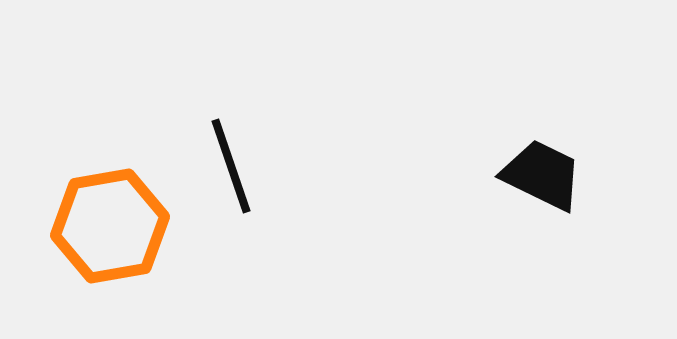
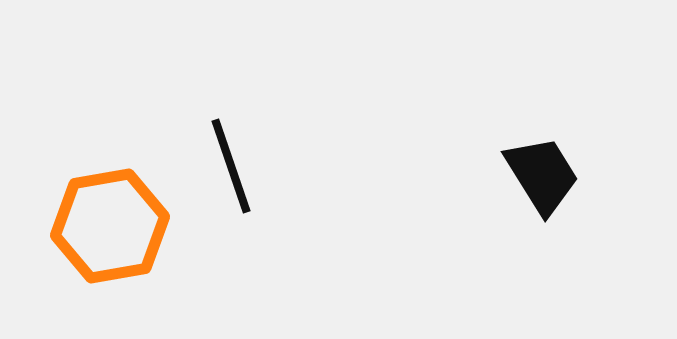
black trapezoid: rotated 32 degrees clockwise
